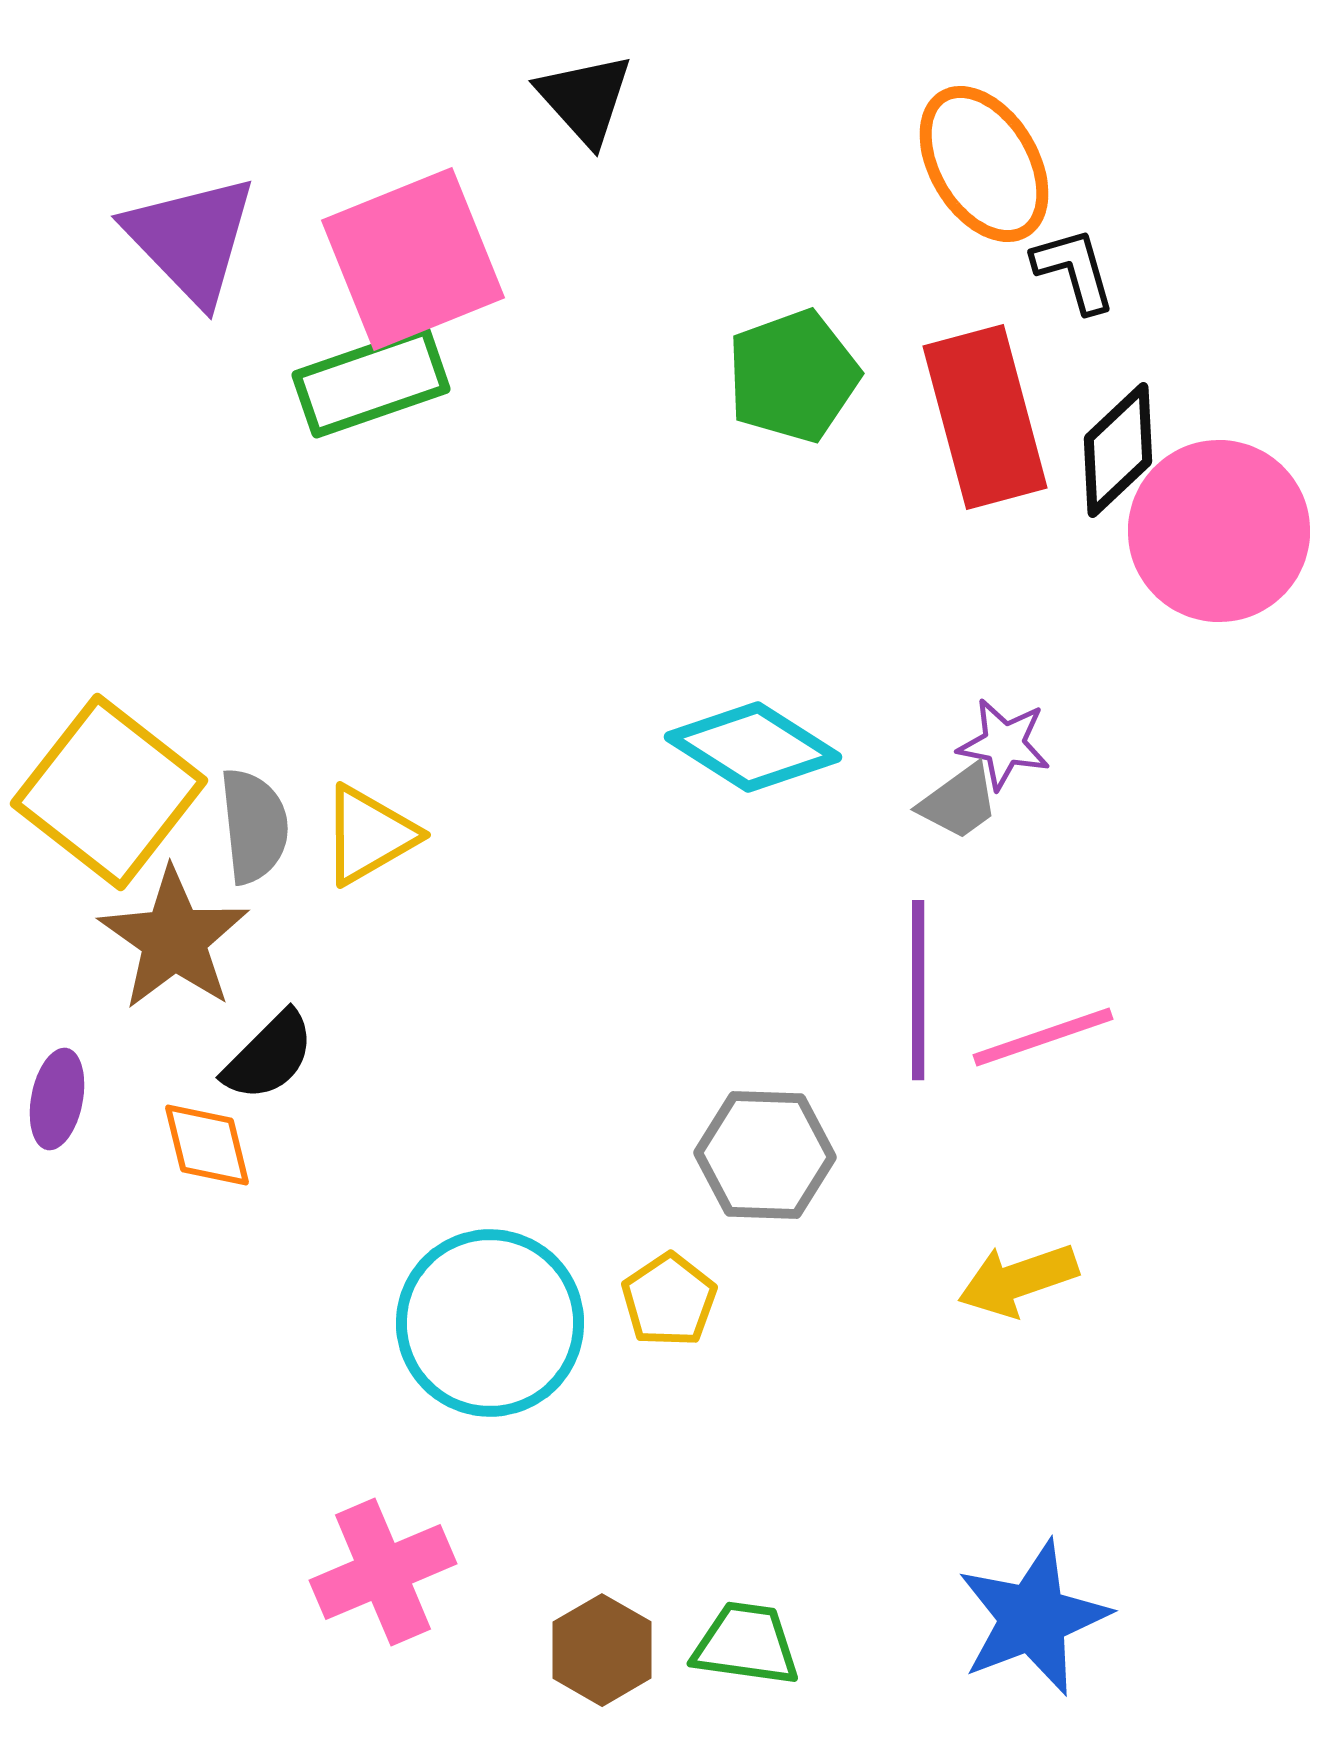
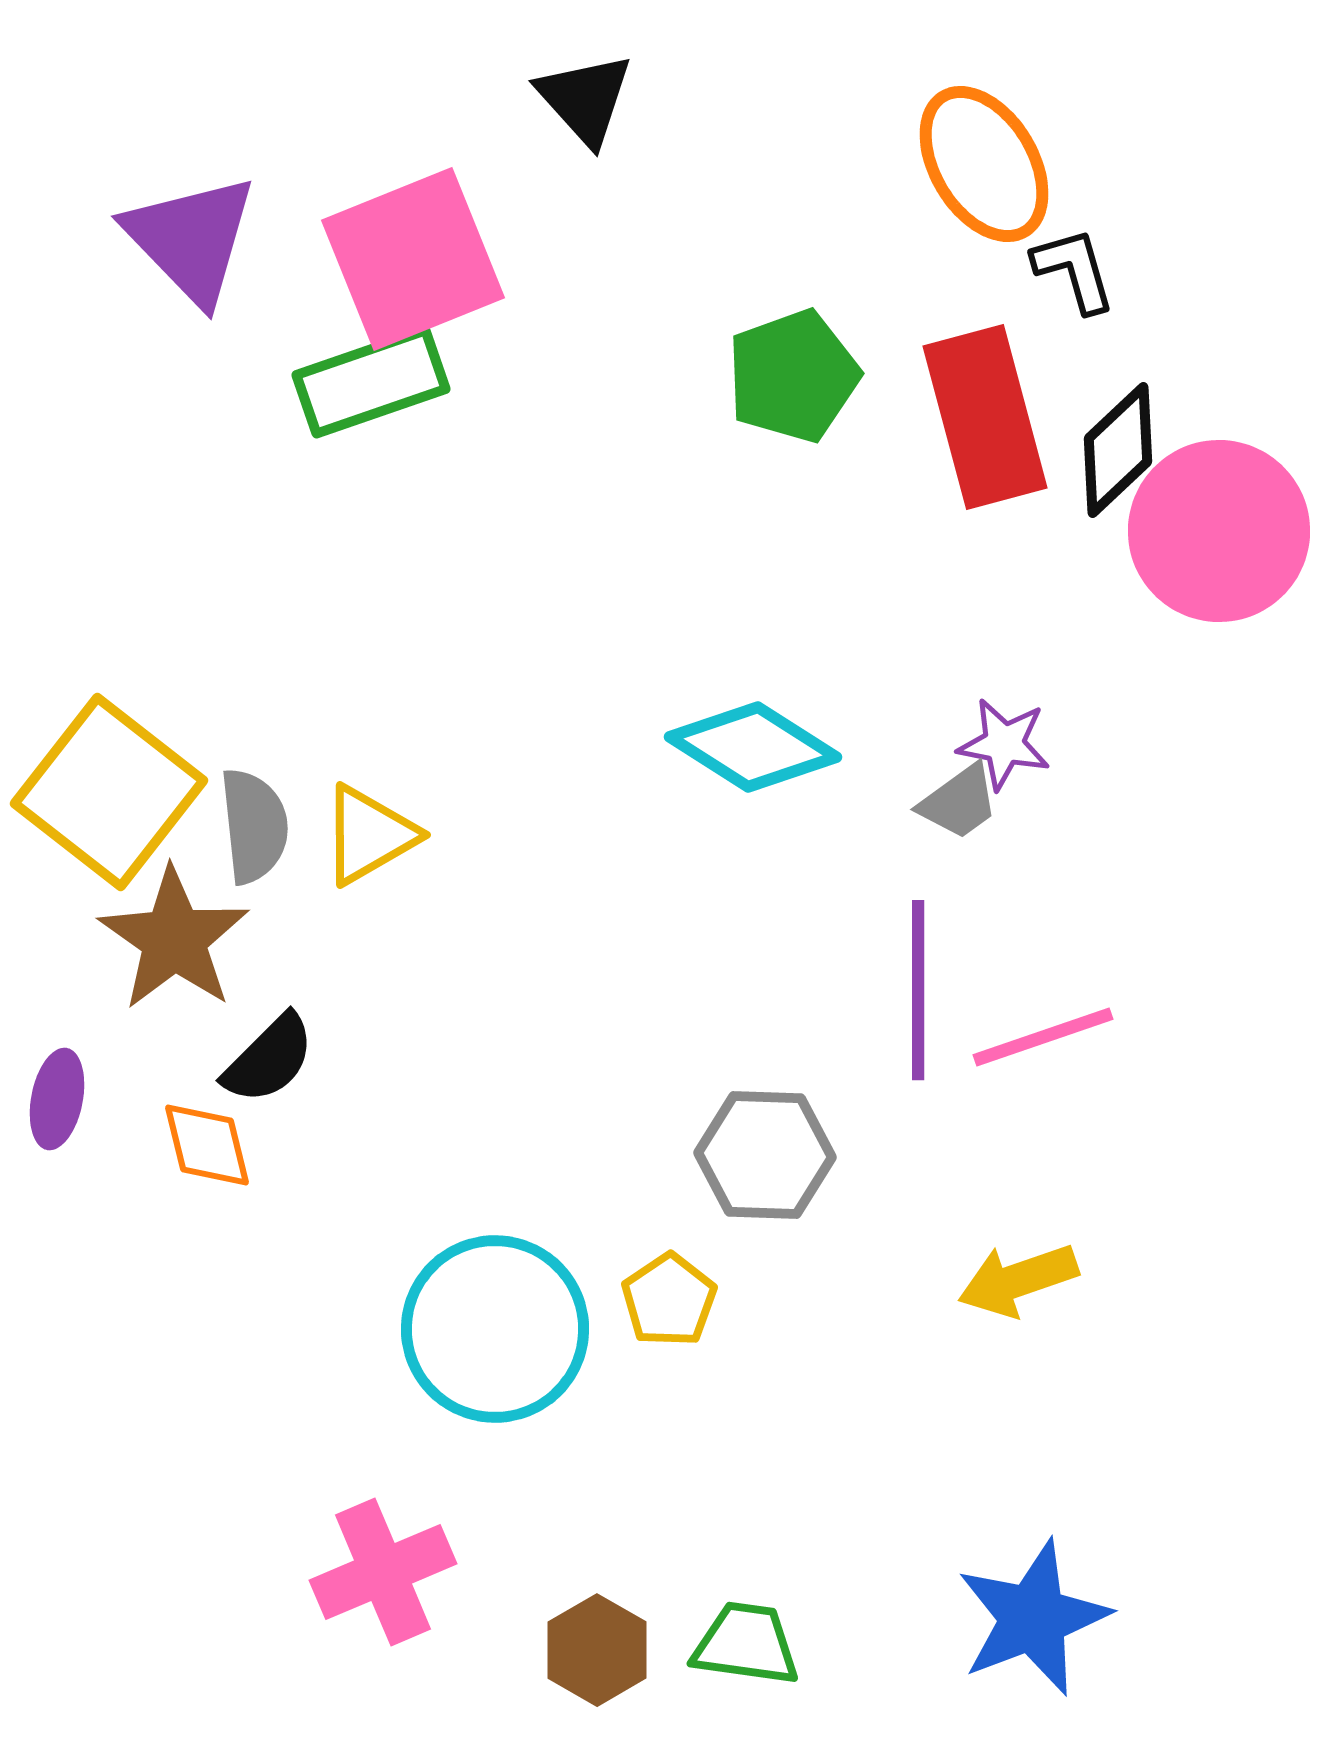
black semicircle: moved 3 px down
cyan circle: moved 5 px right, 6 px down
brown hexagon: moved 5 px left
